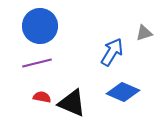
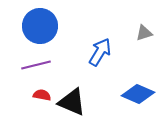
blue arrow: moved 12 px left
purple line: moved 1 px left, 2 px down
blue diamond: moved 15 px right, 2 px down
red semicircle: moved 2 px up
black triangle: moved 1 px up
